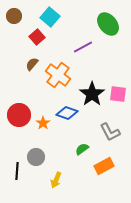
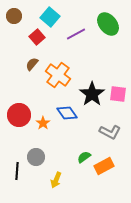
purple line: moved 7 px left, 13 px up
blue diamond: rotated 35 degrees clockwise
gray L-shape: rotated 35 degrees counterclockwise
green semicircle: moved 2 px right, 8 px down
